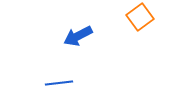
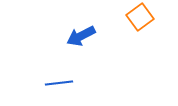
blue arrow: moved 3 px right
